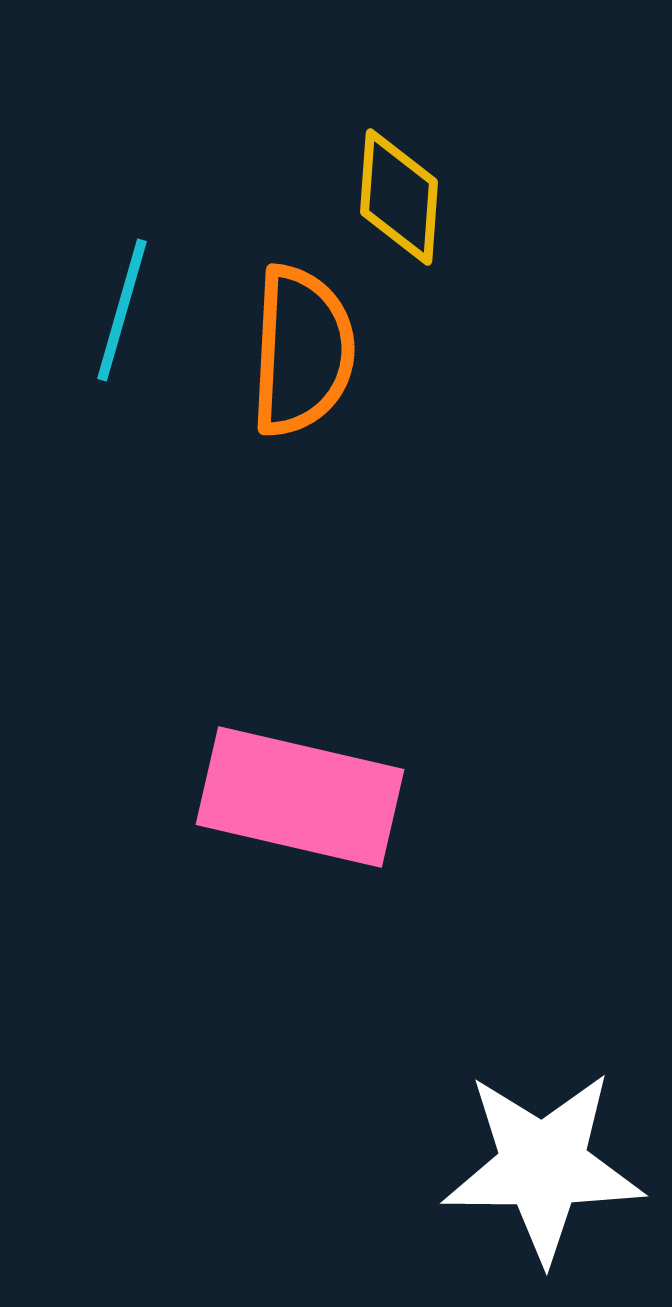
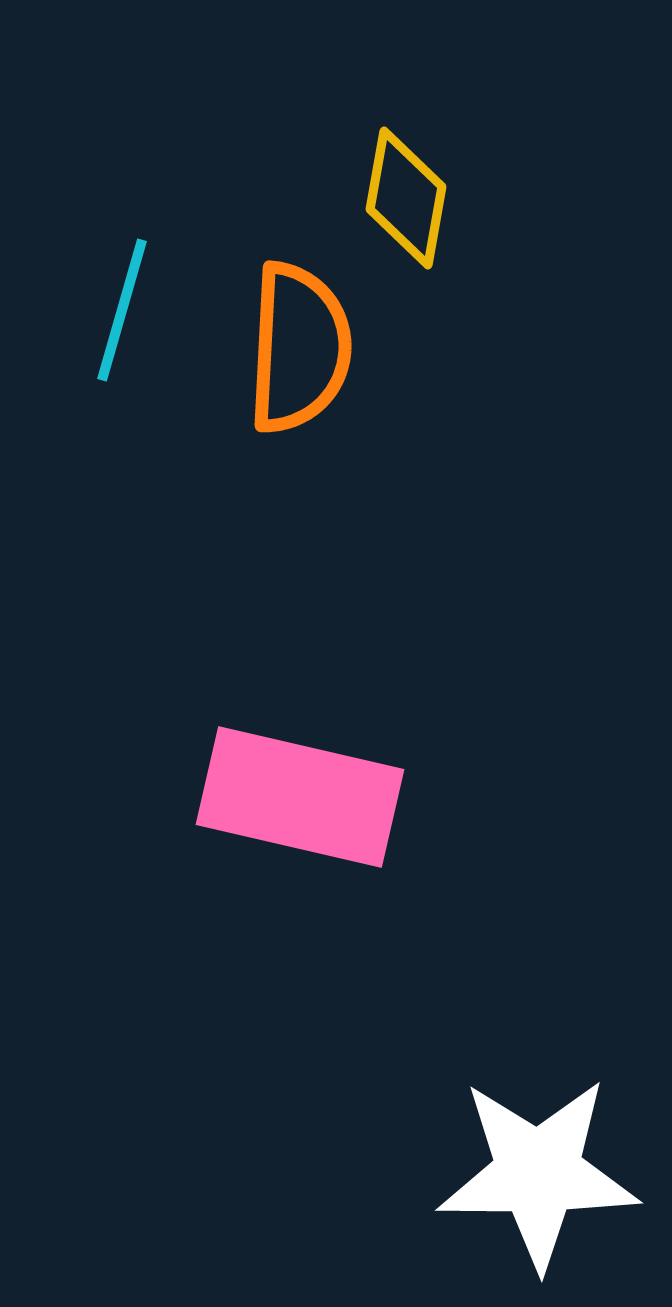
yellow diamond: moved 7 px right, 1 px down; rotated 6 degrees clockwise
orange semicircle: moved 3 px left, 3 px up
white star: moved 5 px left, 7 px down
